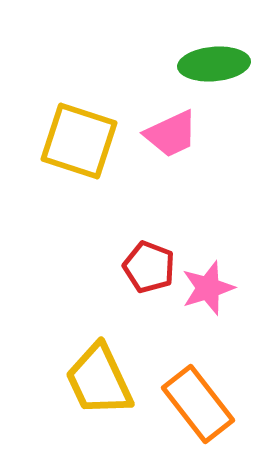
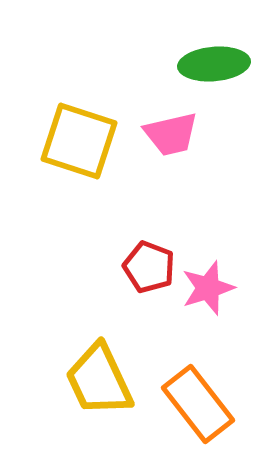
pink trapezoid: rotated 12 degrees clockwise
